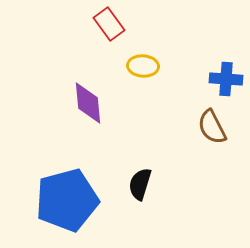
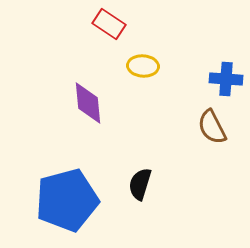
red rectangle: rotated 20 degrees counterclockwise
